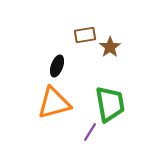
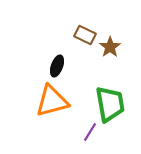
brown rectangle: rotated 35 degrees clockwise
orange triangle: moved 2 px left, 2 px up
